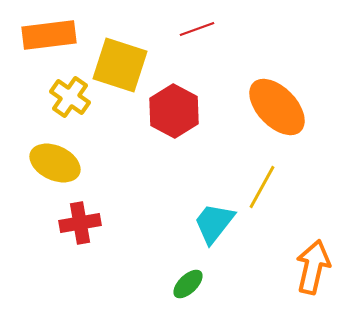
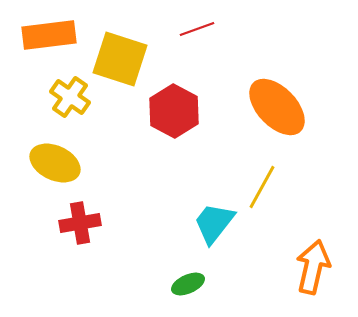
yellow square: moved 6 px up
green ellipse: rotated 20 degrees clockwise
